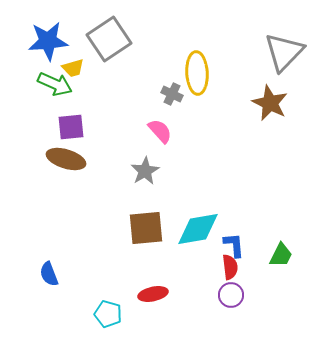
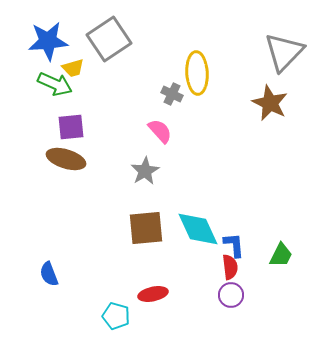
cyan diamond: rotated 75 degrees clockwise
cyan pentagon: moved 8 px right, 2 px down
